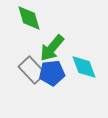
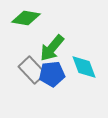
green diamond: moved 3 px left; rotated 64 degrees counterclockwise
blue pentagon: moved 1 px down
